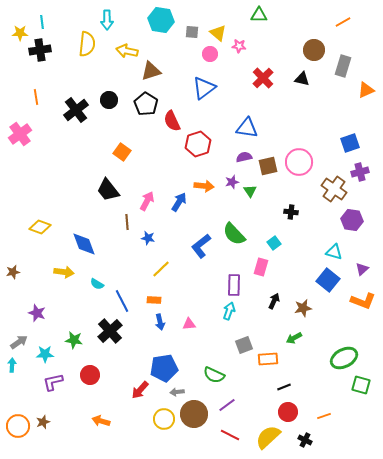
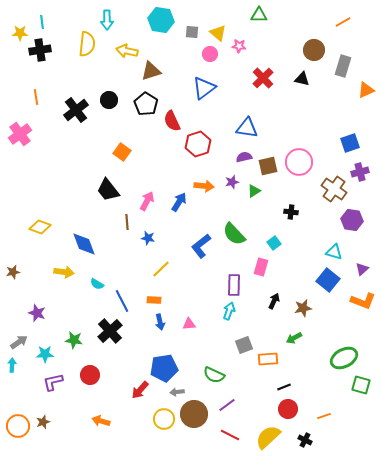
green triangle at (250, 191): moved 4 px right; rotated 32 degrees clockwise
red circle at (288, 412): moved 3 px up
